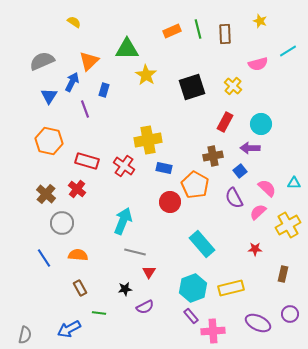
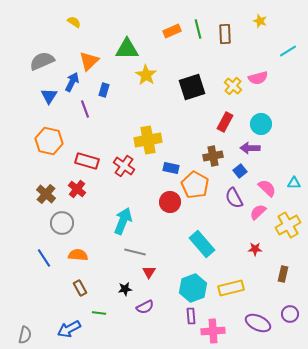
pink semicircle at (258, 64): moved 14 px down
blue rectangle at (164, 168): moved 7 px right
purple rectangle at (191, 316): rotated 35 degrees clockwise
